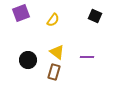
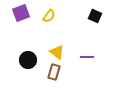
yellow semicircle: moved 4 px left, 4 px up
